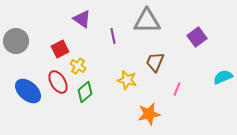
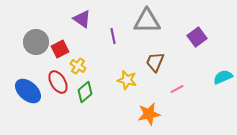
gray circle: moved 20 px right, 1 px down
pink line: rotated 40 degrees clockwise
